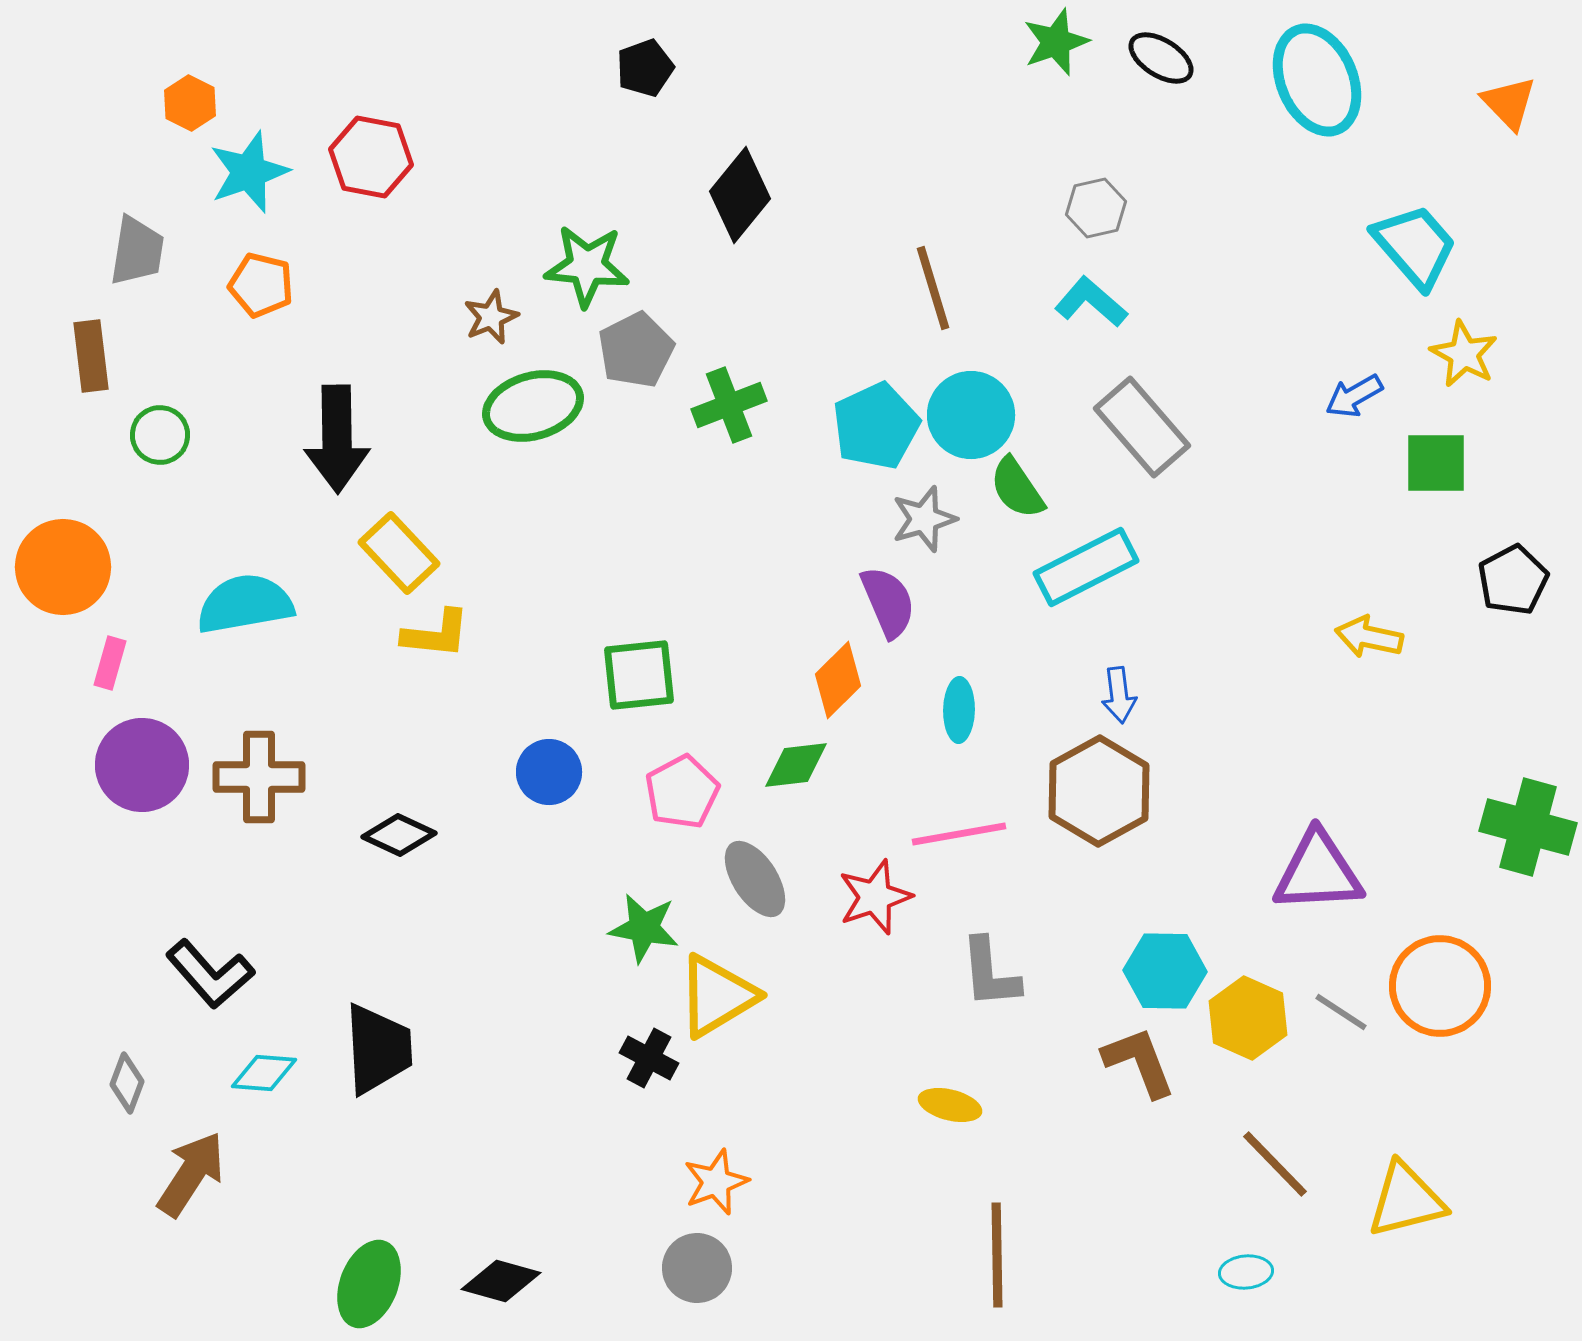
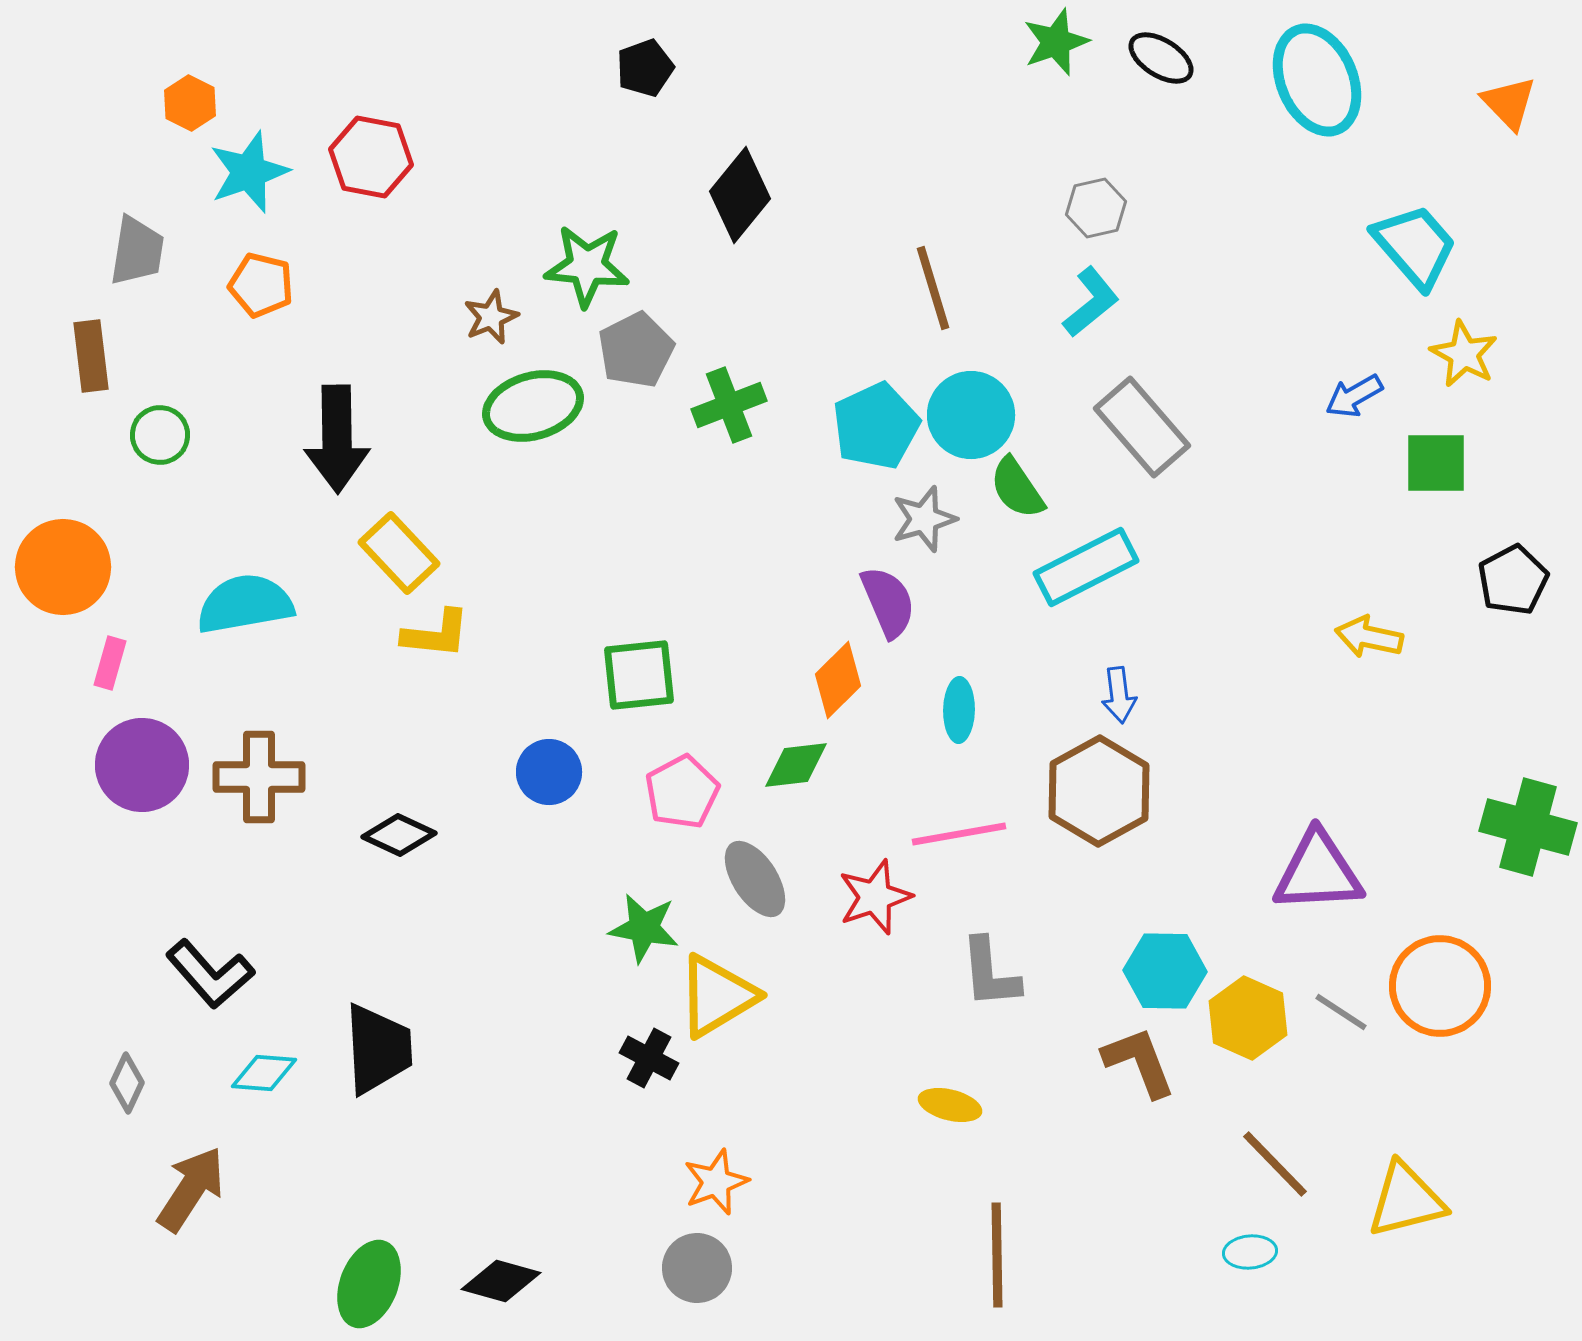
cyan L-shape at (1091, 302): rotated 100 degrees clockwise
gray diamond at (127, 1083): rotated 4 degrees clockwise
brown arrow at (191, 1174): moved 15 px down
cyan ellipse at (1246, 1272): moved 4 px right, 20 px up
